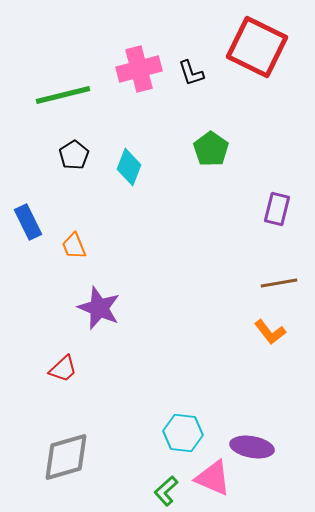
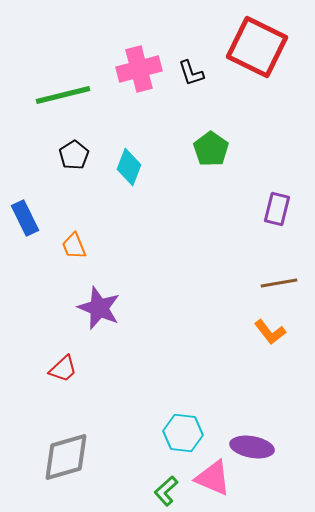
blue rectangle: moved 3 px left, 4 px up
